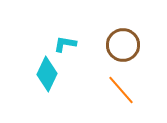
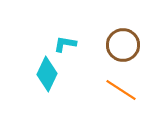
orange line: rotated 16 degrees counterclockwise
